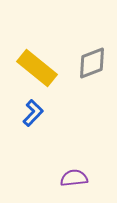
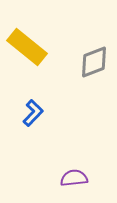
gray diamond: moved 2 px right, 1 px up
yellow rectangle: moved 10 px left, 21 px up
